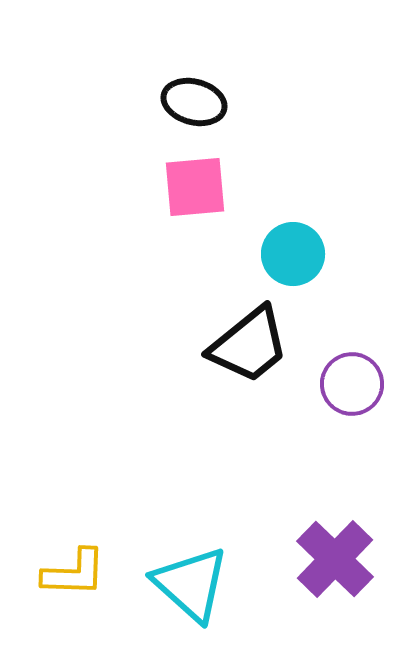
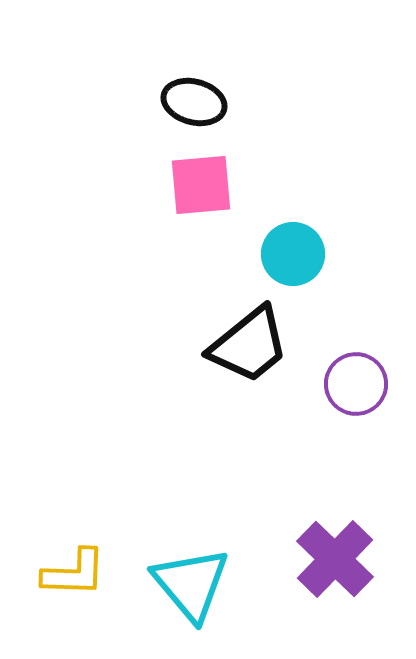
pink square: moved 6 px right, 2 px up
purple circle: moved 4 px right
cyan triangle: rotated 8 degrees clockwise
